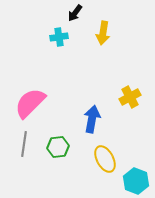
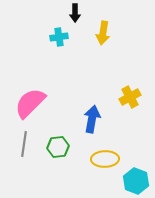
black arrow: rotated 36 degrees counterclockwise
yellow ellipse: rotated 64 degrees counterclockwise
